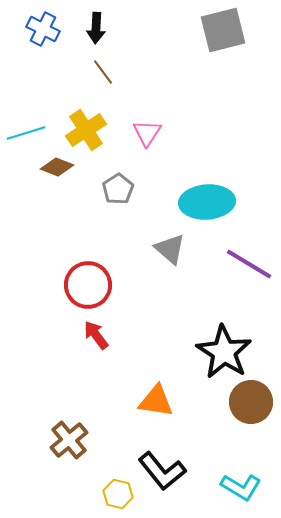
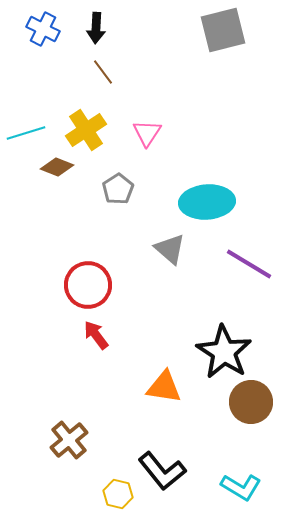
orange triangle: moved 8 px right, 14 px up
